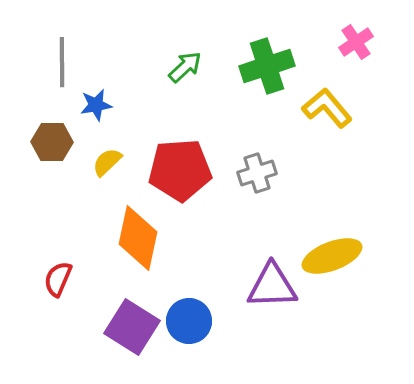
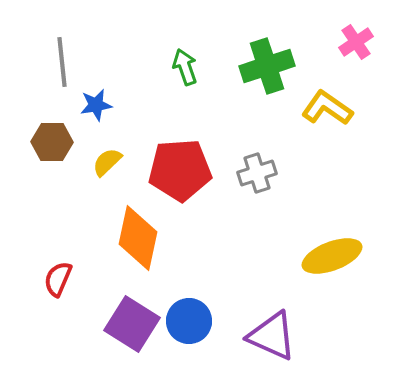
gray line: rotated 6 degrees counterclockwise
green arrow: rotated 66 degrees counterclockwise
yellow L-shape: rotated 15 degrees counterclockwise
purple triangle: moved 50 px down; rotated 26 degrees clockwise
purple square: moved 3 px up
